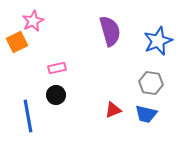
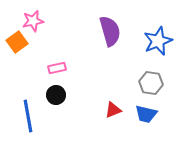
pink star: rotated 15 degrees clockwise
orange square: rotated 10 degrees counterclockwise
